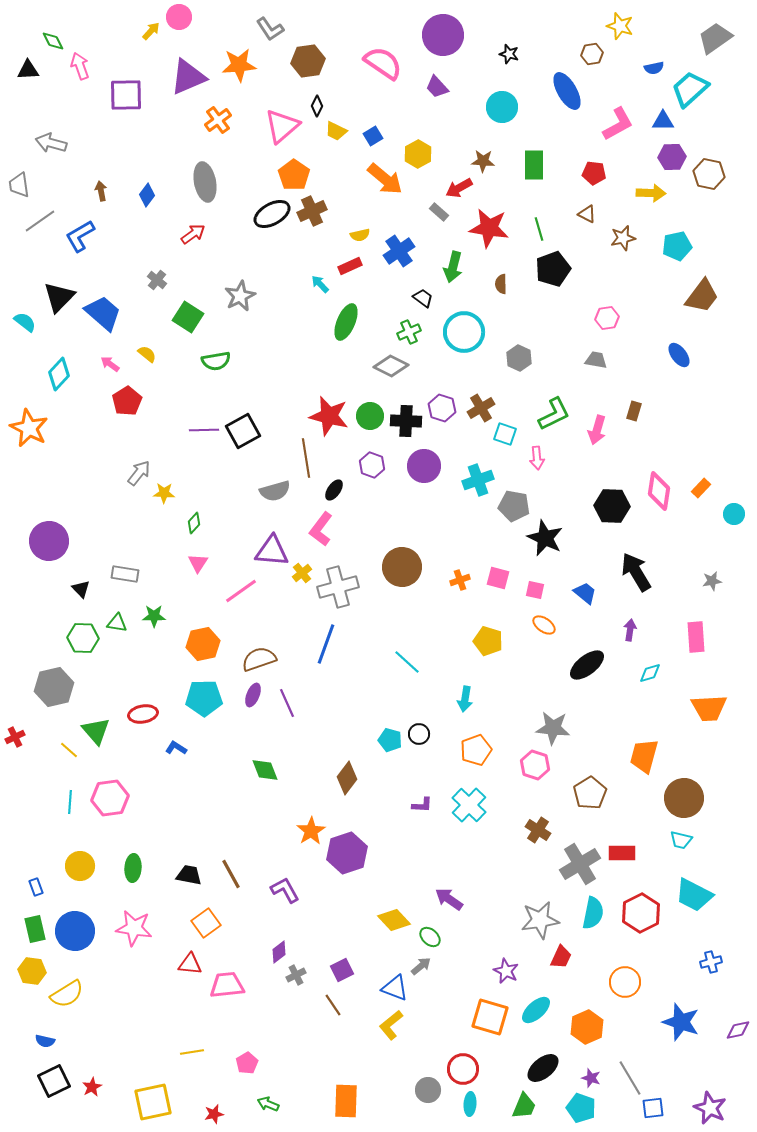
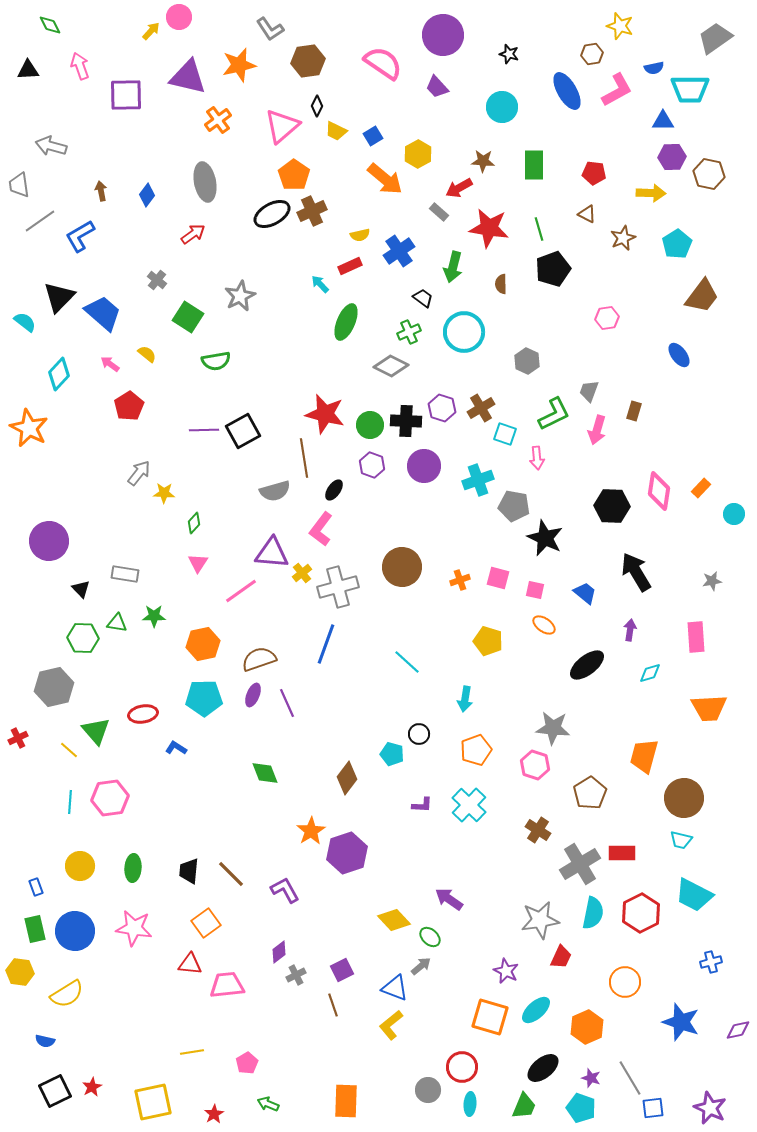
green diamond at (53, 41): moved 3 px left, 16 px up
orange star at (239, 65): rotated 8 degrees counterclockwise
purple triangle at (188, 77): rotated 36 degrees clockwise
cyan trapezoid at (690, 89): rotated 138 degrees counterclockwise
pink L-shape at (618, 124): moved 1 px left, 34 px up
gray arrow at (51, 143): moved 3 px down
brown star at (623, 238): rotated 10 degrees counterclockwise
cyan pentagon at (677, 246): moved 2 px up; rotated 20 degrees counterclockwise
gray hexagon at (519, 358): moved 8 px right, 3 px down
gray trapezoid at (596, 360): moved 7 px left, 31 px down; rotated 80 degrees counterclockwise
red pentagon at (127, 401): moved 2 px right, 5 px down
red star at (329, 416): moved 4 px left, 2 px up
green circle at (370, 416): moved 9 px down
brown line at (306, 458): moved 2 px left
purple triangle at (272, 551): moved 2 px down
red cross at (15, 737): moved 3 px right, 1 px down
cyan pentagon at (390, 740): moved 2 px right, 14 px down
green diamond at (265, 770): moved 3 px down
brown line at (231, 874): rotated 16 degrees counterclockwise
black trapezoid at (189, 875): moved 4 px up; rotated 96 degrees counterclockwise
yellow hexagon at (32, 971): moved 12 px left, 1 px down
brown line at (333, 1005): rotated 15 degrees clockwise
red circle at (463, 1069): moved 1 px left, 2 px up
black square at (54, 1081): moved 1 px right, 10 px down
red star at (214, 1114): rotated 18 degrees counterclockwise
